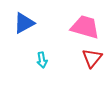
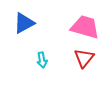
red triangle: moved 8 px left
